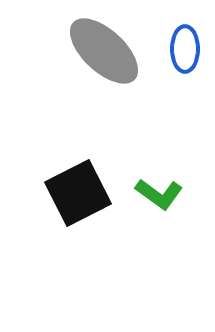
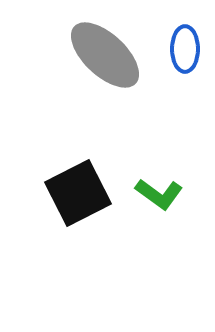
gray ellipse: moved 1 px right, 4 px down
